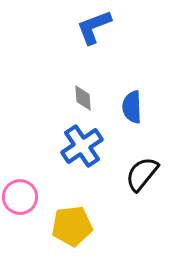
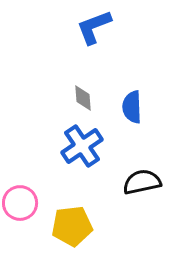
black semicircle: moved 8 px down; rotated 39 degrees clockwise
pink circle: moved 6 px down
